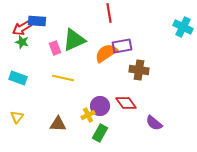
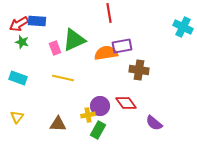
red arrow: moved 3 px left, 4 px up
orange semicircle: rotated 25 degrees clockwise
yellow cross: rotated 16 degrees clockwise
green rectangle: moved 2 px left, 3 px up
